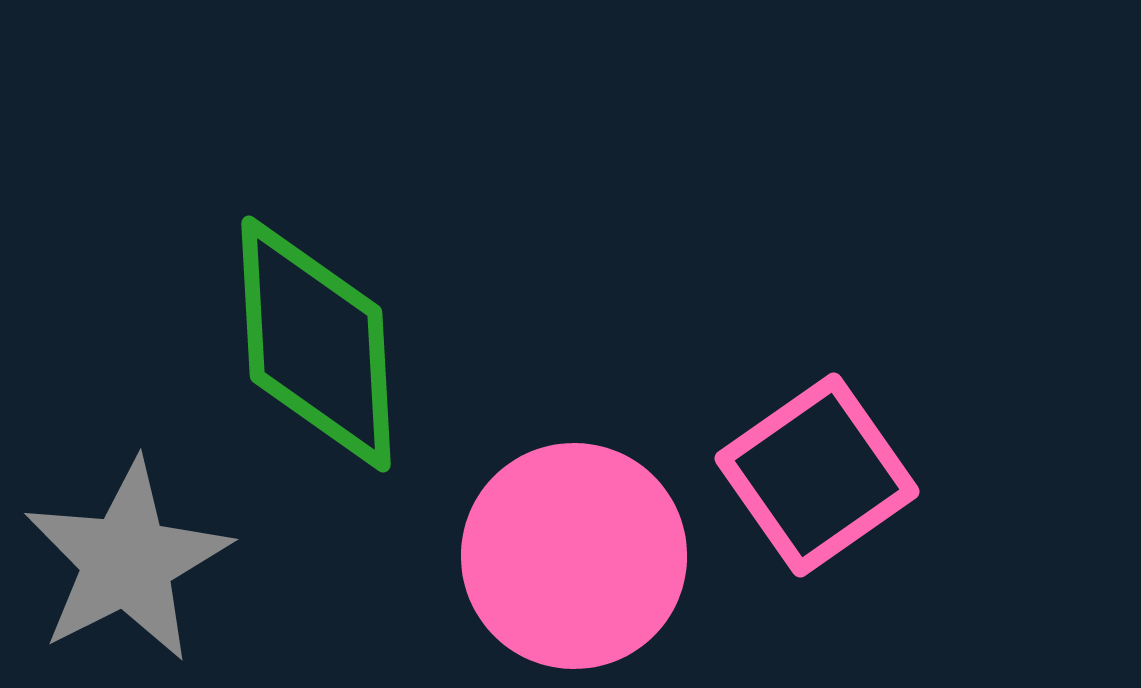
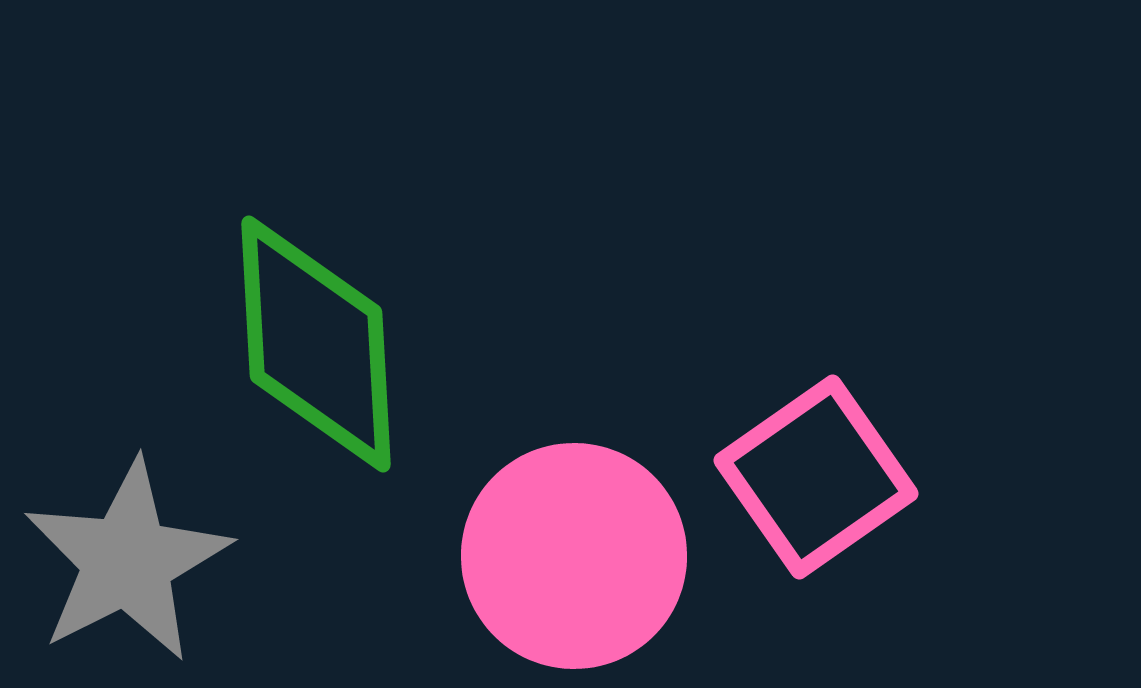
pink square: moved 1 px left, 2 px down
